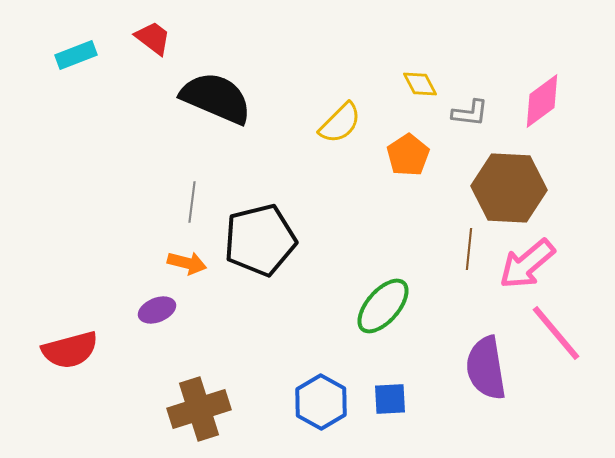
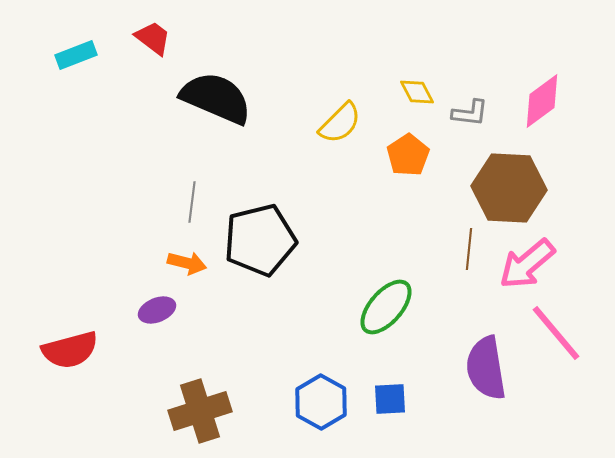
yellow diamond: moved 3 px left, 8 px down
green ellipse: moved 3 px right, 1 px down
brown cross: moved 1 px right, 2 px down
